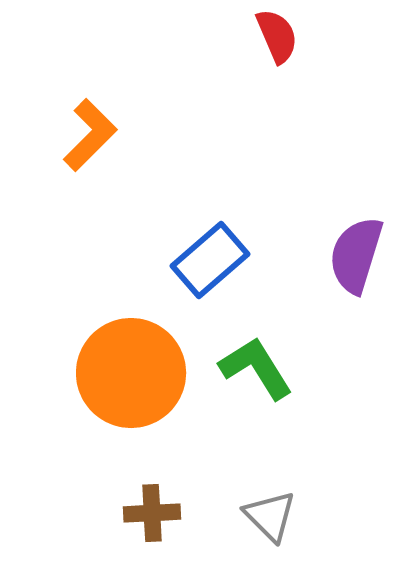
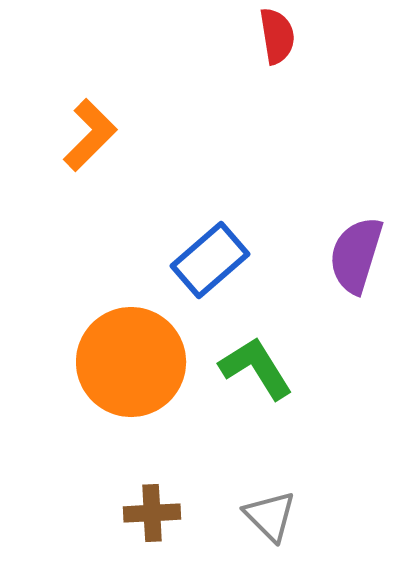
red semicircle: rotated 14 degrees clockwise
orange circle: moved 11 px up
